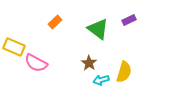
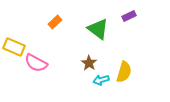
purple rectangle: moved 4 px up
